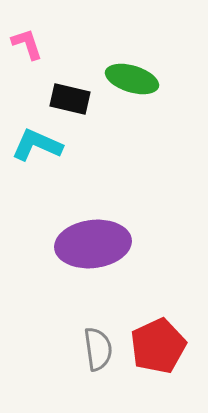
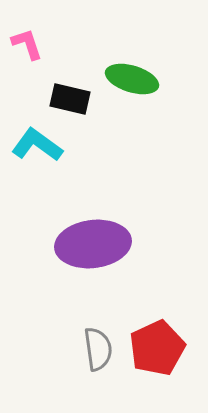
cyan L-shape: rotated 12 degrees clockwise
red pentagon: moved 1 px left, 2 px down
